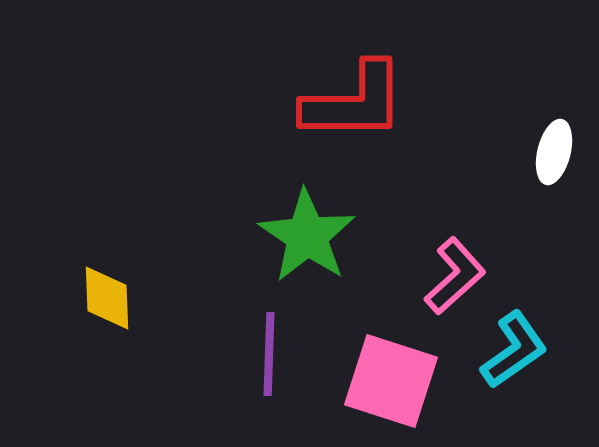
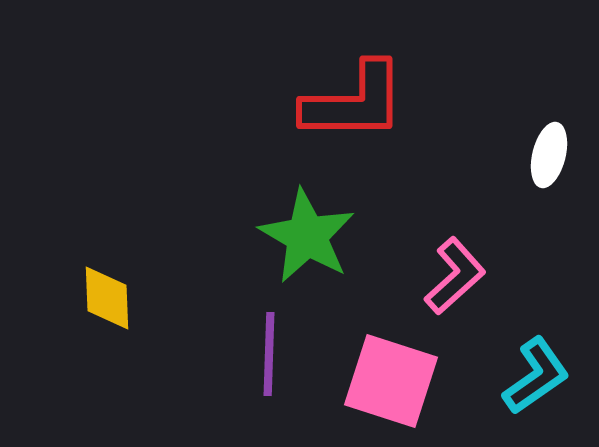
white ellipse: moved 5 px left, 3 px down
green star: rotated 4 degrees counterclockwise
cyan L-shape: moved 22 px right, 26 px down
